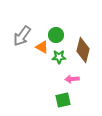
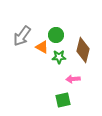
pink arrow: moved 1 px right
